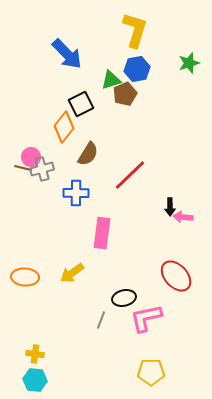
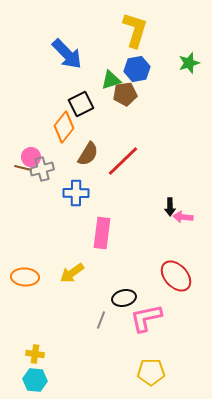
brown pentagon: rotated 15 degrees clockwise
red line: moved 7 px left, 14 px up
